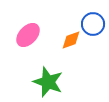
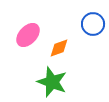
orange diamond: moved 12 px left, 8 px down
green star: moved 4 px right
